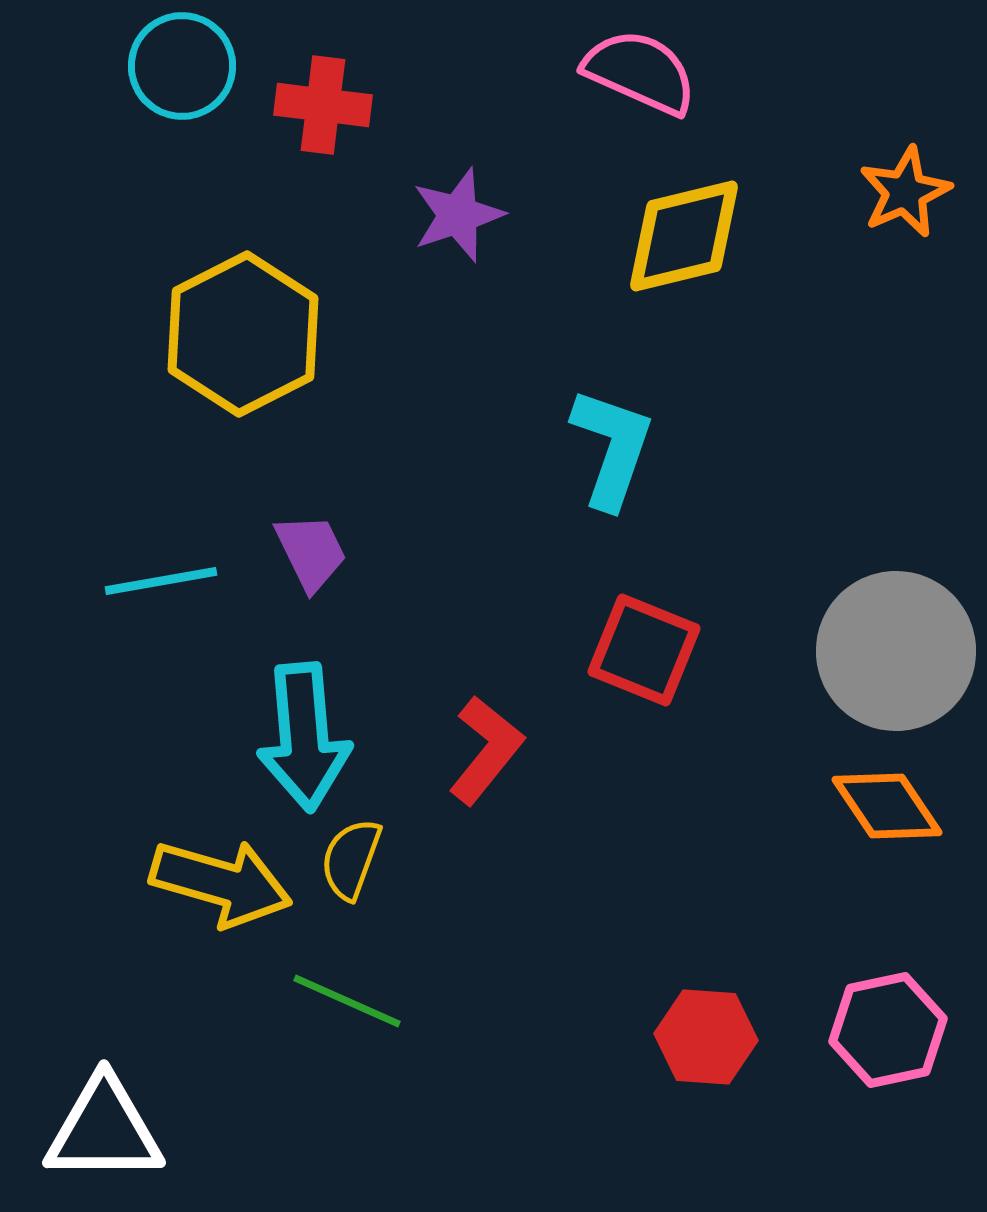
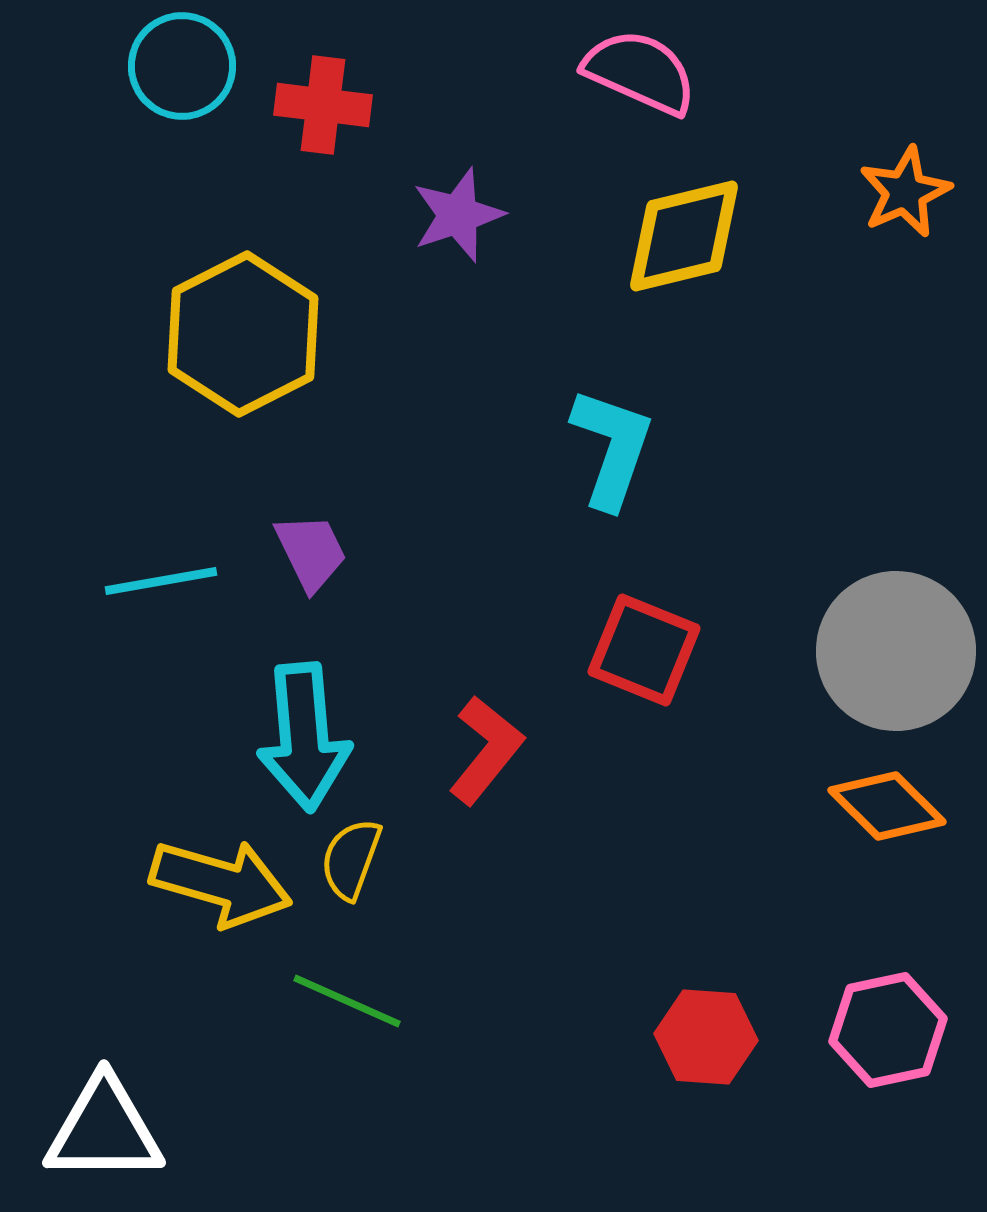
orange diamond: rotated 11 degrees counterclockwise
